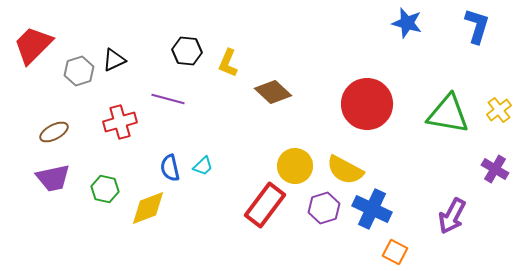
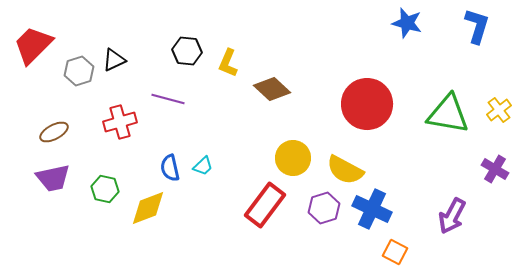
brown diamond: moved 1 px left, 3 px up
yellow circle: moved 2 px left, 8 px up
